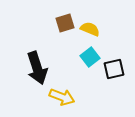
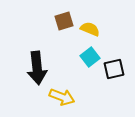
brown square: moved 1 px left, 2 px up
black arrow: rotated 12 degrees clockwise
